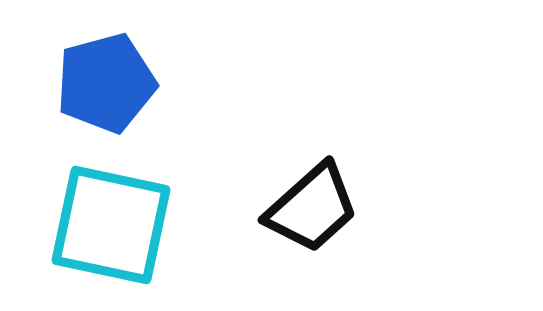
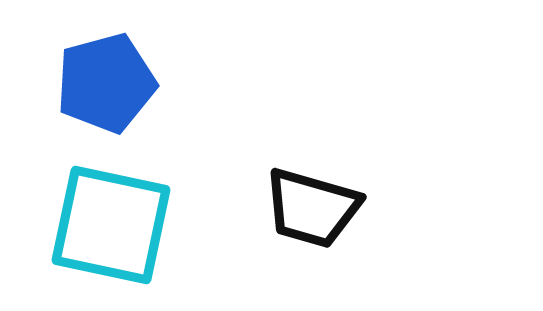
black trapezoid: rotated 58 degrees clockwise
